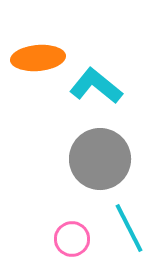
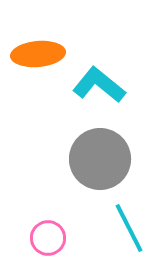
orange ellipse: moved 4 px up
cyan L-shape: moved 3 px right, 1 px up
pink circle: moved 24 px left, 1 px up
